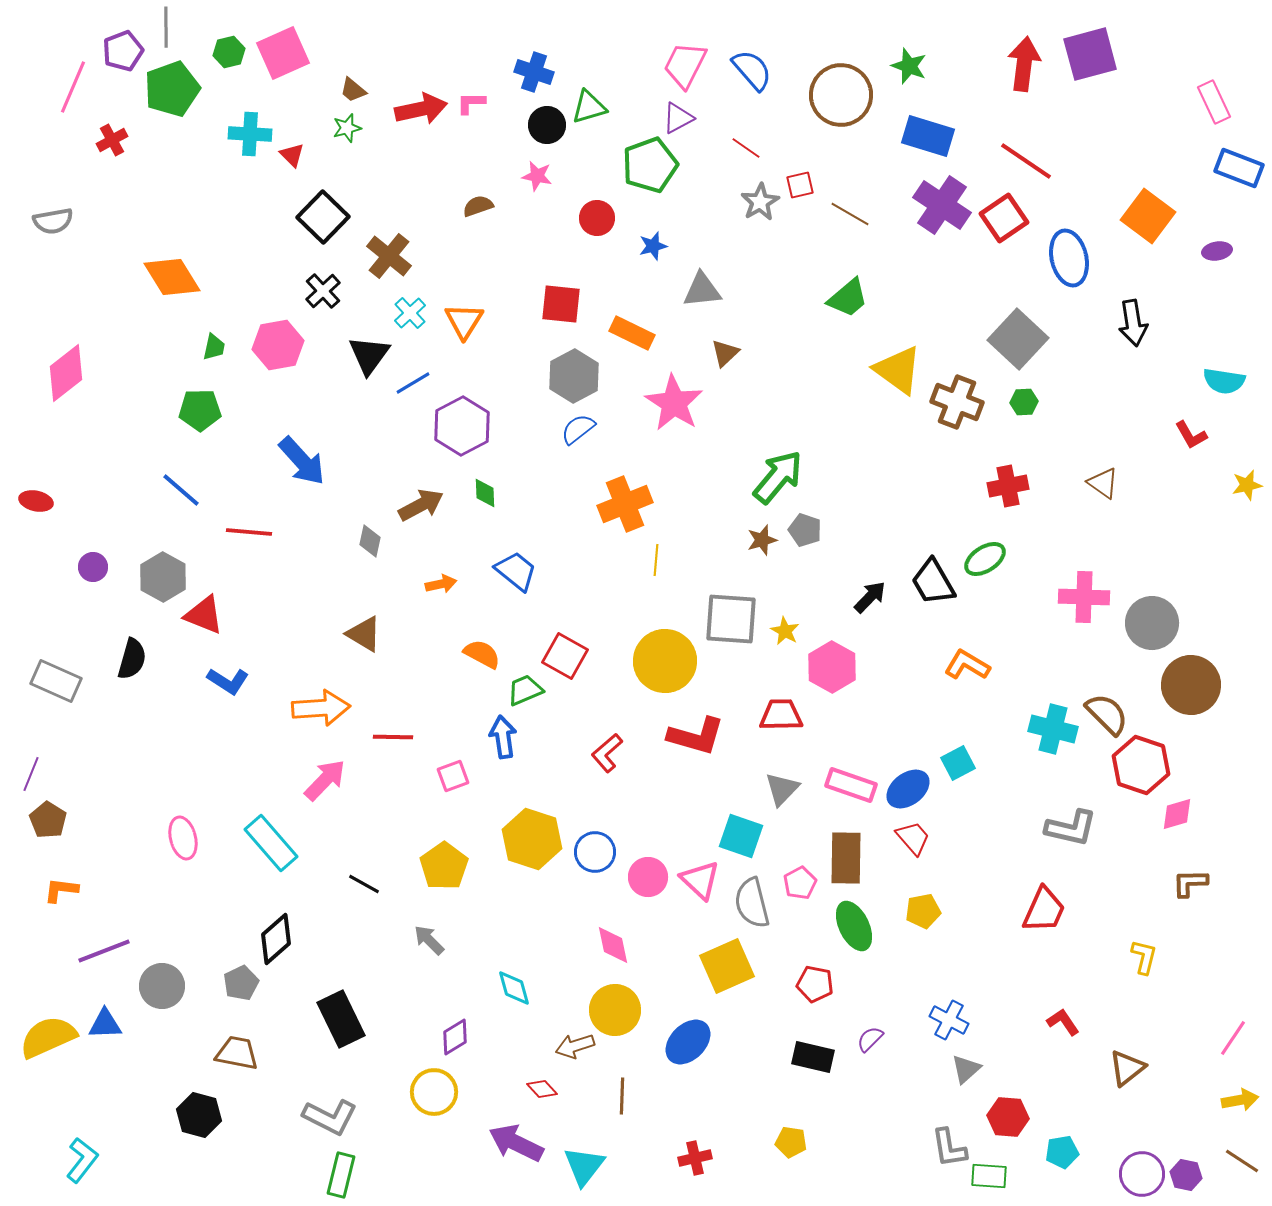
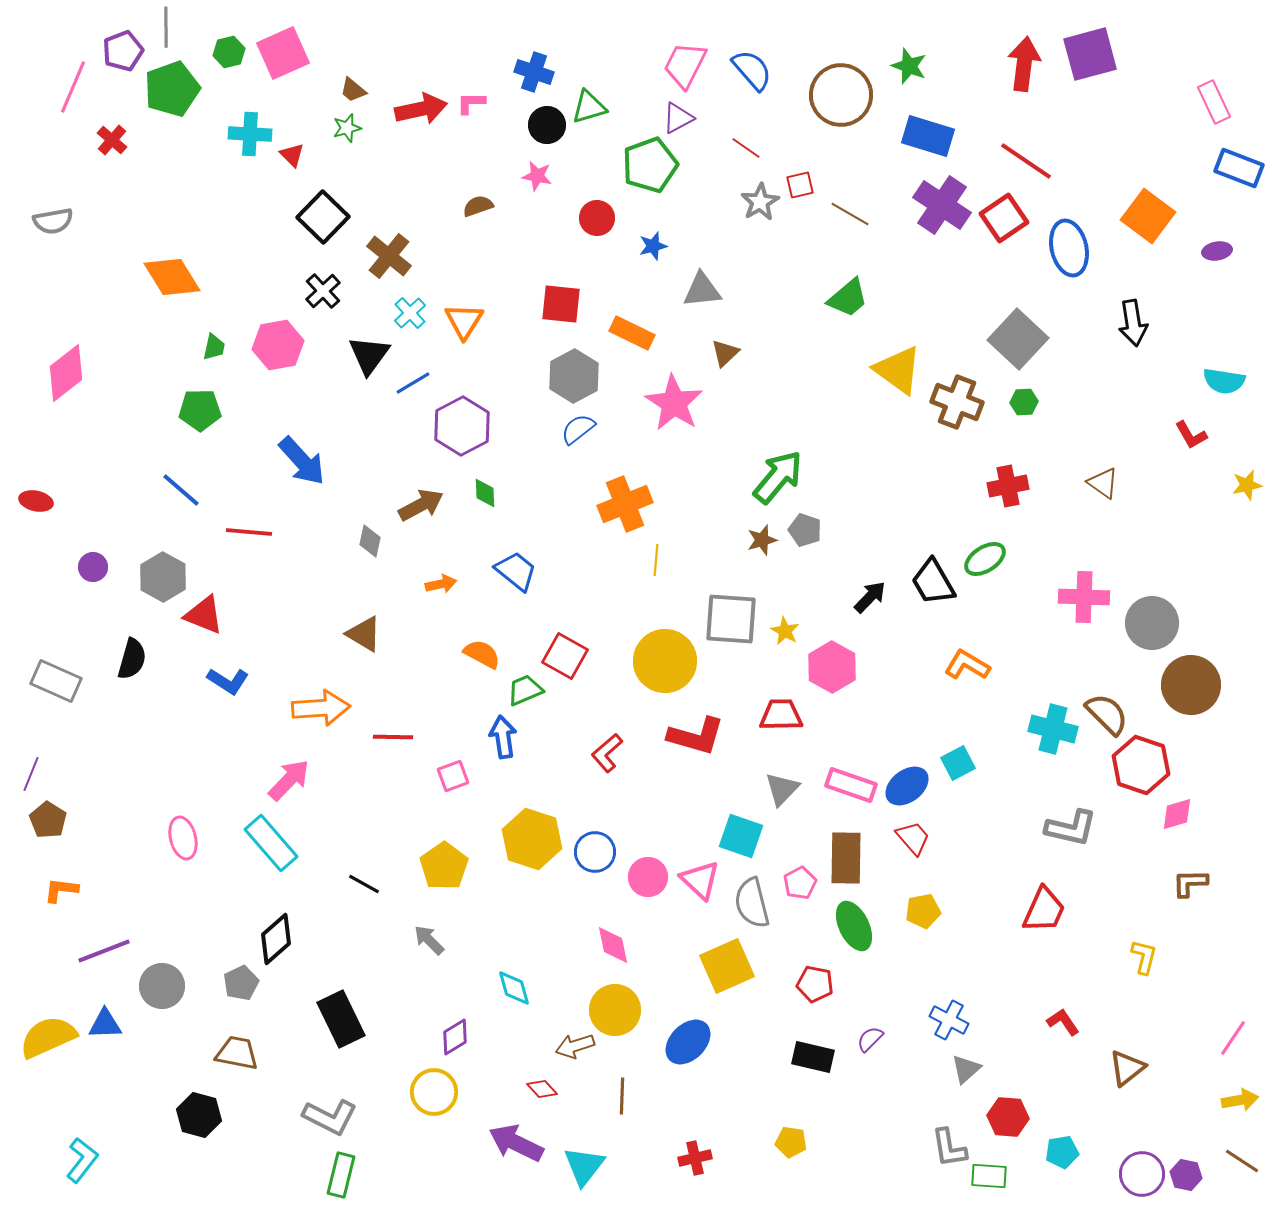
red cross at (112, 140): rotated 20 degrees counterclockwise
blue ellipse at (1069, 258): moved 10 px up
pink arrow at (325, 780): moved 36 px left
blue ellipse at (908, 789): moved 1 px left, 3 px up
